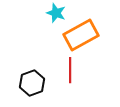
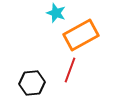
red line: rotated 20 degrees clockwise
black hexagon: rotated 15 degrees clockwise
